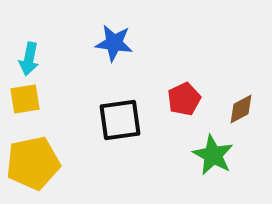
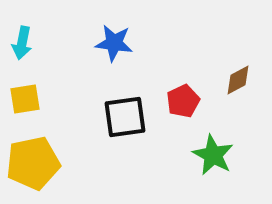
cyan arrow: moved 7 px left, 16 px up
red pentagon: moved 1 px left, 2 px down
brown diamond: moved 3 px left, 29 px up
black square: moved 5 px right, 3 px up
